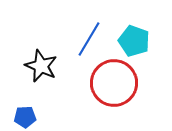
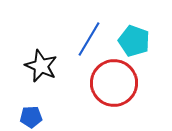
blue pentagon: moved 6 px right
